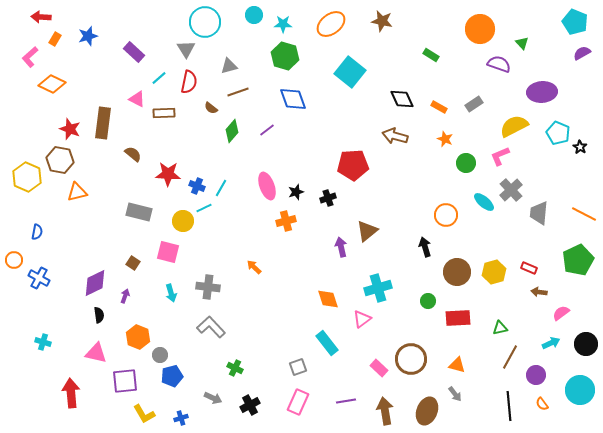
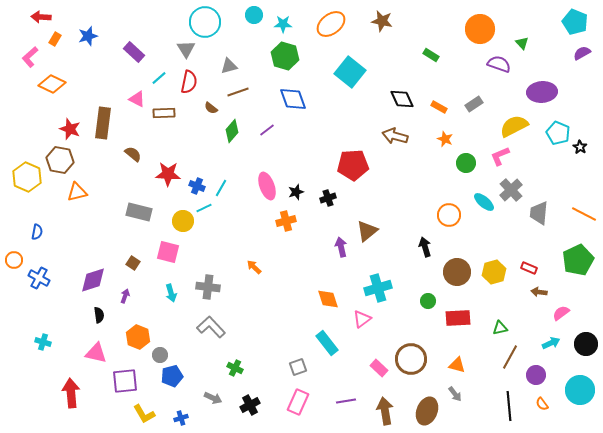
orange circle at (446, 215): moved 3 px right
purple diamond at (95, 283): moved 2 px left, 3 px up; rotated 8 degrees clockwise
